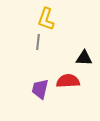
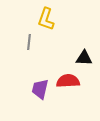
gray line: moved 9 px left
